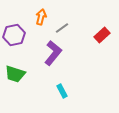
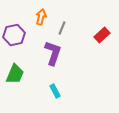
gray line: rotated 32 degrees counterclockwise
purple L-shape: rotated 20 degrees counterclockwise
green trapezoid: rotated 85 degrees counterclockwise
cyan rectangle: moved 7 px left
